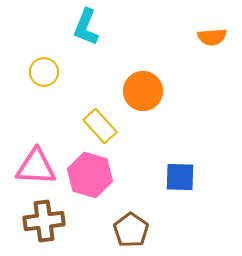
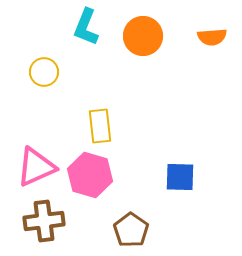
orange circle: moved 55 px up
yellow rectangle: rotated 36 degrees clockwise
pink triangle: rotated 27 degrees counterclockwise
